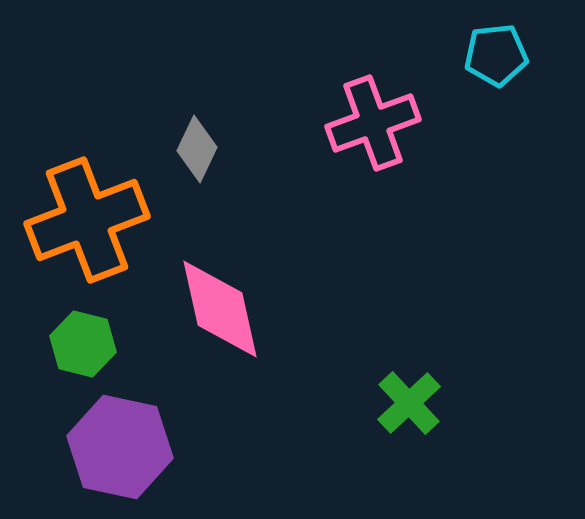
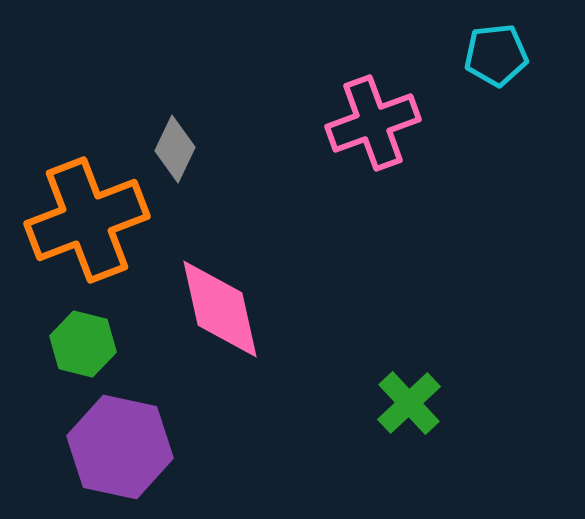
gray diamond: moved 22 px left
